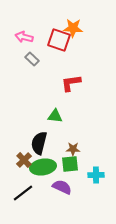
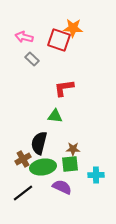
red L-shape: moved 7 px left, 5 px down
brown cross: moved 1 px left, 1 px up; rotated 14 degrees clockwise
